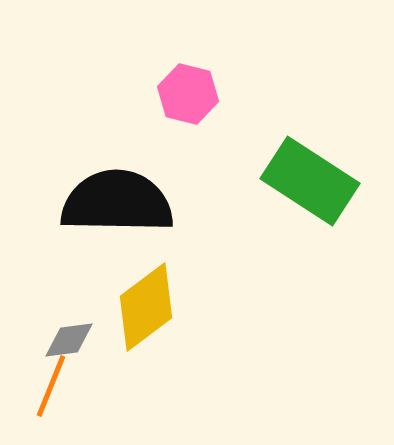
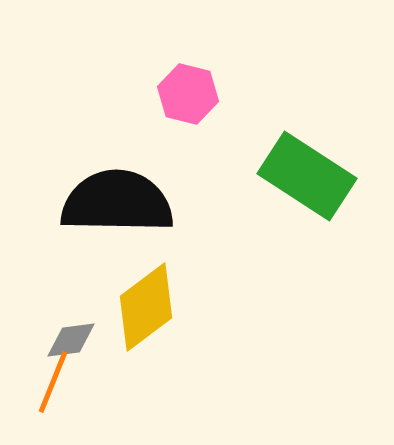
green rectangle: moved 3 px left, 5 px up
gray diamond: moved 2 px right
orange line: moved 2 px right, 4 px up
